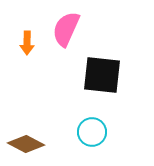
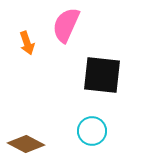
pink semicircle: moved 4 px up
orange arrow: rotated 20 degrees counterclockwise
cyan circle: moved 1 px up
